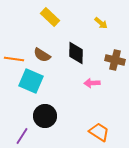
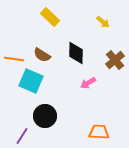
yellow arrow: moved 2 px right, 1 px up
brown cross: rotated 36 degrees clockwise
pink arrow: moved 4 px left; rotated 28 degrees counterclockwise
orange trapezoid: rotated 30 degrees counterclockwise
